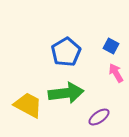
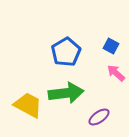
pink arrow: rotated 18 degrees counterclockwise
